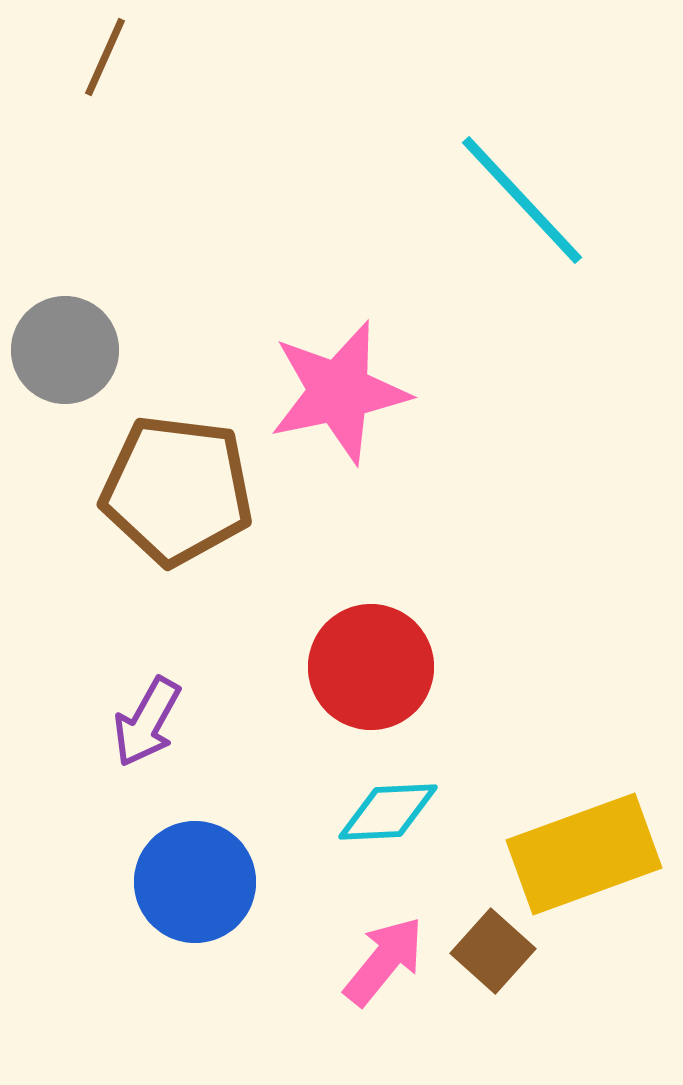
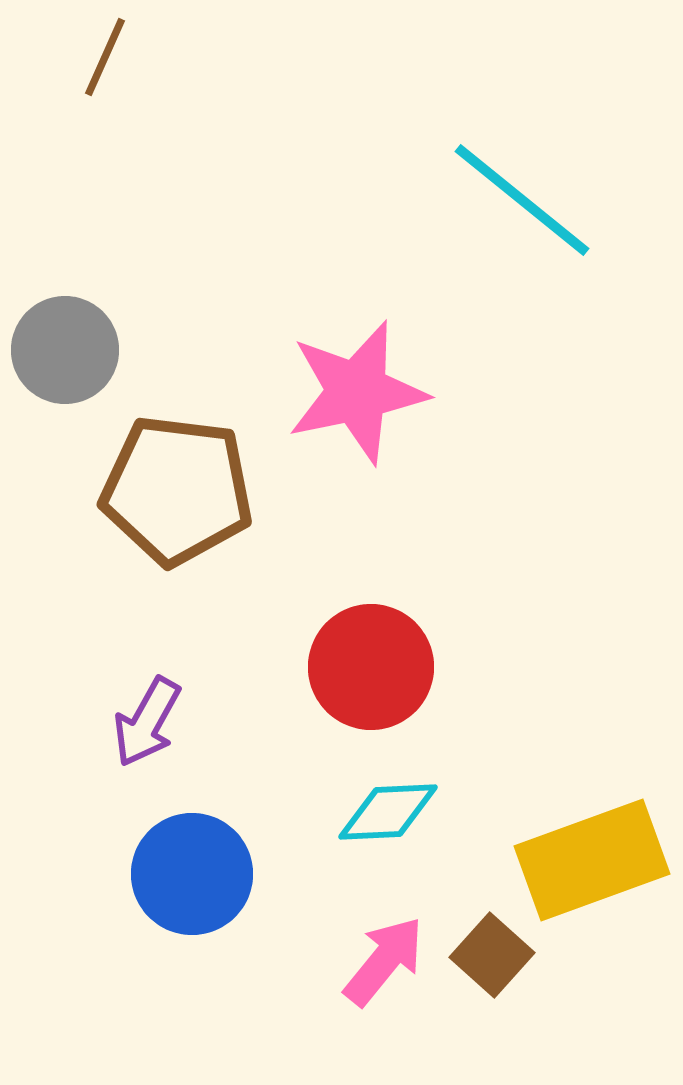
cyan line: rotated 8 degrees counterclockwise
pink star: moved 18 px right
yellow rectangle: moved 8 px right, 6 px down
blue circle: moved 3 px left, 8 px up
brown square: moved 1 px left, 4 px down
